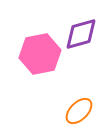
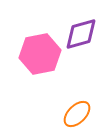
orange ellipse: moved 2 px left, 3 px down
